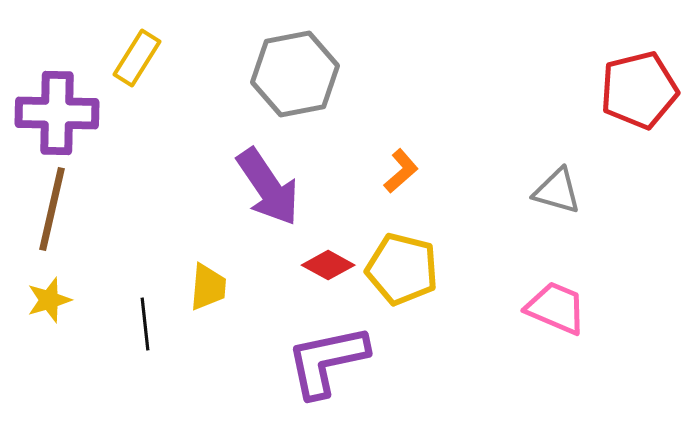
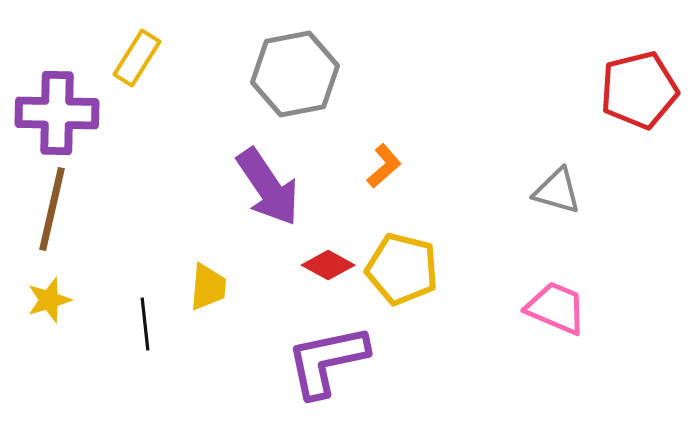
orange L-shape: moved 17 px left, 5 px up
